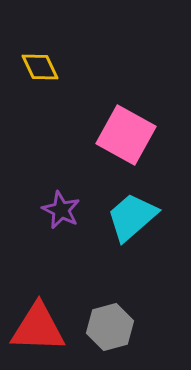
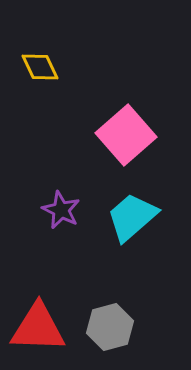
pink square: rotated 20 degrees clockwise
